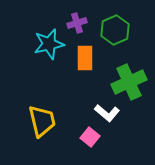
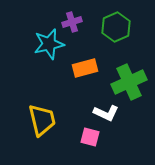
purple cross: moved 5 px left, 1 px up
green hexagon: moved 1 px right, 3 px up
orange rectangle: moved 10 px down; rotated 75 degrees clockwise
white L-shape: moved 1 px left; rotated 15 degrees counterclockwise
yellow trapezoid: moved 1 px up
pink square: rotated 24 degrees counterclockwise
